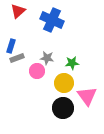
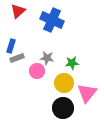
pink triangle: moved 3 px up; rotated 15 degrees clockwise
